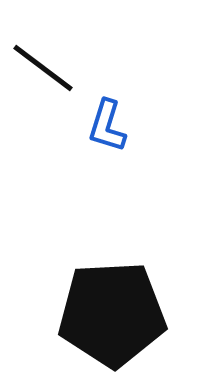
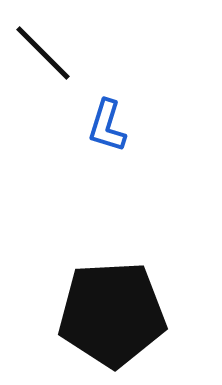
black line: moved 15 px up; rotated 8 degrees clockwise
